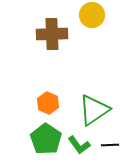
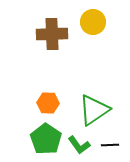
yellow circle: moved 1 px right, 7 px down
orange hexagon: rotated 20 degrees counterclockwise
